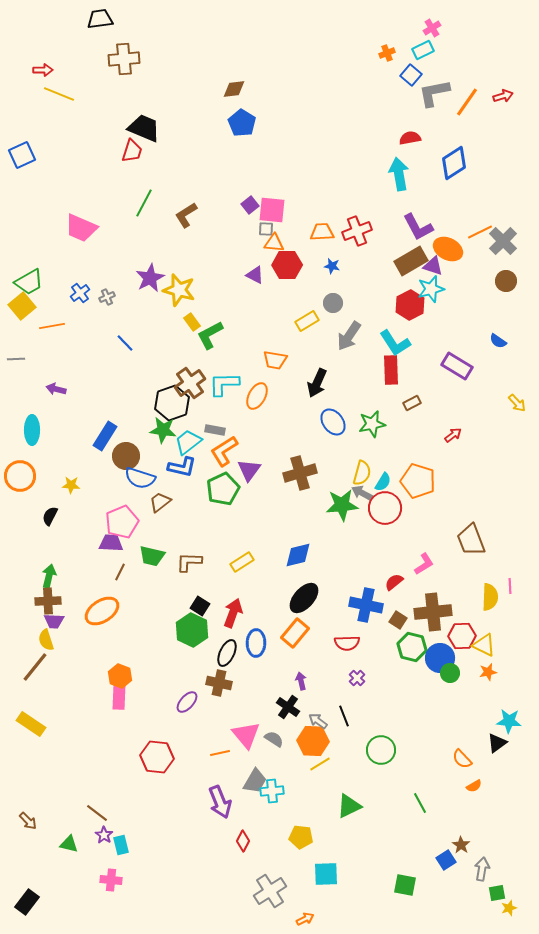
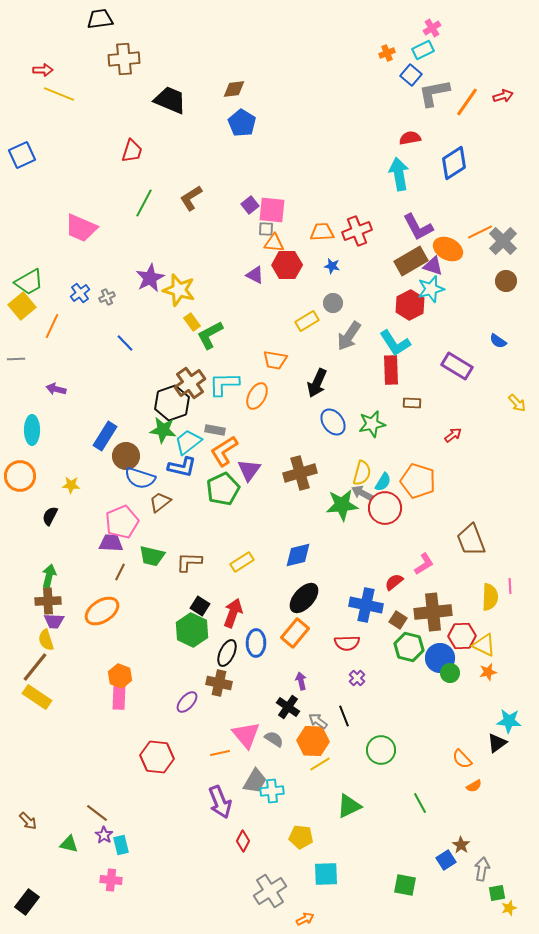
black trapezoid at (144, 128): moved 26 px right, 28 px up
brown L-shape at (186, 215): moved 5 px right, 17 px up
orange line at (52, 326): rotated 55 degrees counterclockwise
brown rectangle at (412, 403): rotated 30 degrees clockwise
green hexagon at (412, 647): moved 3 px left
yellow rectangle at (31, 724): moved 6 px right, 27 px up
